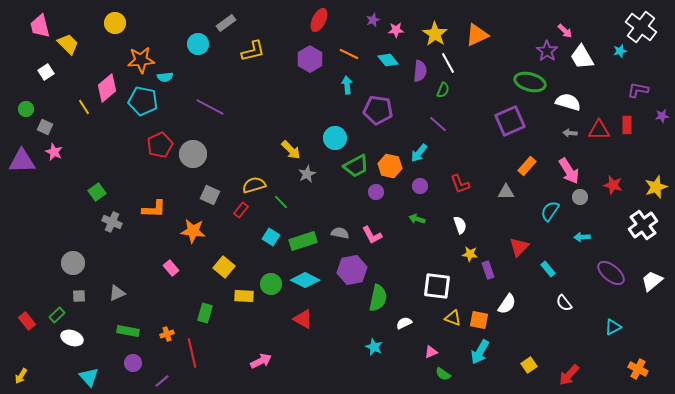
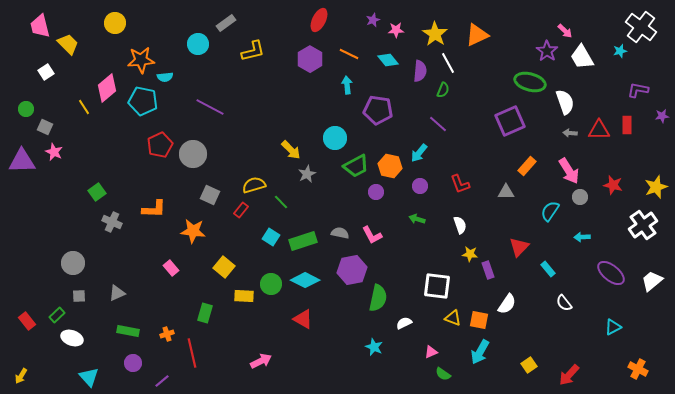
white semicircle at (568, 102): moved 3 px left; rotated 55 degrees clockwise
